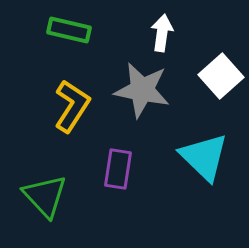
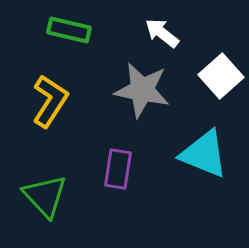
white arrow: rotated 60 degrees counterclockwise
yellow L-shape: moved 22 px left, 5 px up
cyan triangle: moved 3 px up; rotated 22 degrees counterclockwise
